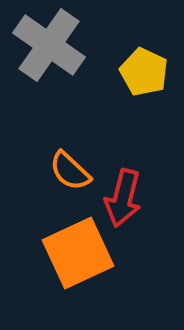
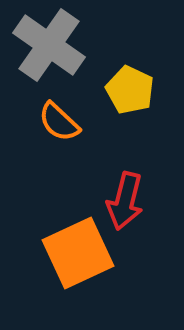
yellow pentagon: moved 14 px left, 18 px down
orange semicircle: moved 11 px left, 49 px up
red arrow: moved 2 px right, 3 px down
